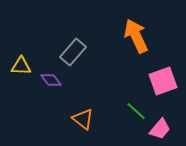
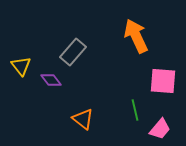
yellow triangle: rotated 50 degrees clockwise
pink square: rotated 24 degrees clockwise
green line: moved 1 px left, 1 px up; rotated 35 degrees clockwise
